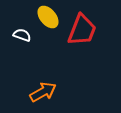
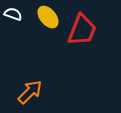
white semicircle: moved 9 px left, 21 px up
orange arrow: moved 13 px left; rotated 16 degrees counterclockwise
